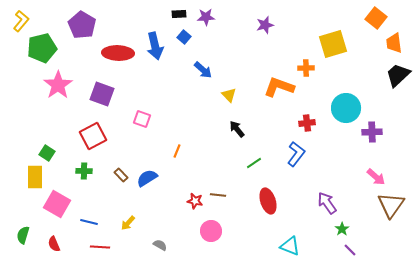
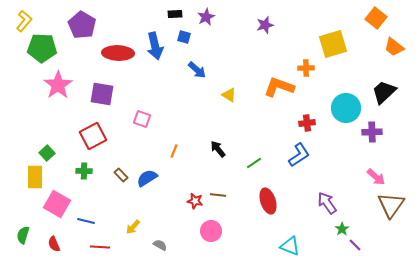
black rectangle at (179, 14): moved 4 px left
purple star at (206, 17): rotated 24 degrees counterclockwise
yellow L-shape at (21, 21): moved 3 px right
blue square at (184, 37): rotated 24 degrees counterclockwise
orange trapezoid at (394, 43): moved 4 px down; rotated 45 degrees counterclockwise
green pentagon at (42, 48): rotated 16 degrees clockwise
blue arrow at (203, 70): moved 6 px left
black trapezoid at (398, 75): moved 14 px left, 17 px down
purple square at (102, 94): rotated 10 degrees counterclockwise
yellow triangle at (229, 95): rotated 14 degrees counterclockwise
black arrow at (237, 129): moved 19 px left, 20 px down
orange line at (177, 151): moved 3 px left
green square at (47, 153): rotated 14 degrees clockwise
blue L-shape at (296, 154): moved 3 px right, 1 px down; rotated 20 degrees clockwise
blue line at (89, 222): moved 3 px left, 1 px up
yellow arrow at (128, 223): moved 5 px right, 4 px down
purple line at (350, 250): moved 5 px right, 5 px up
